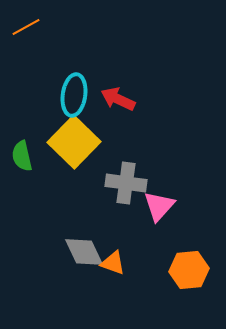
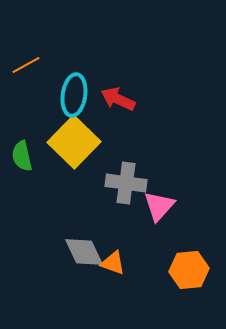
orange line: moved 38 px down
